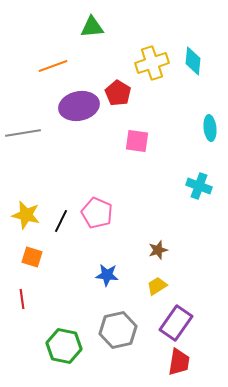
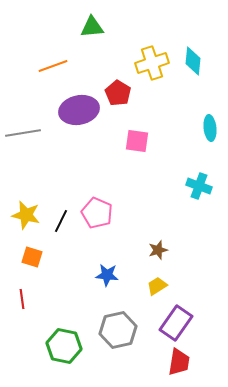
purple ellipse: moved 4 px down
